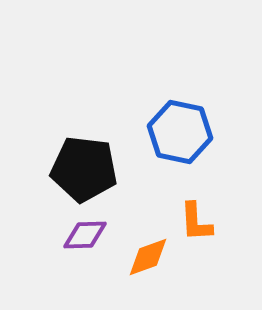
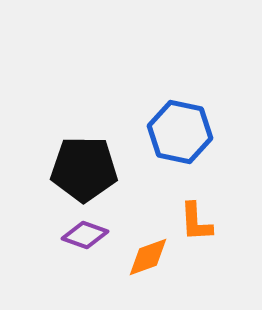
black pentagon: rotated 6 degrees counterclockwise
purple diamond: rotated 21 degrees clockwise
